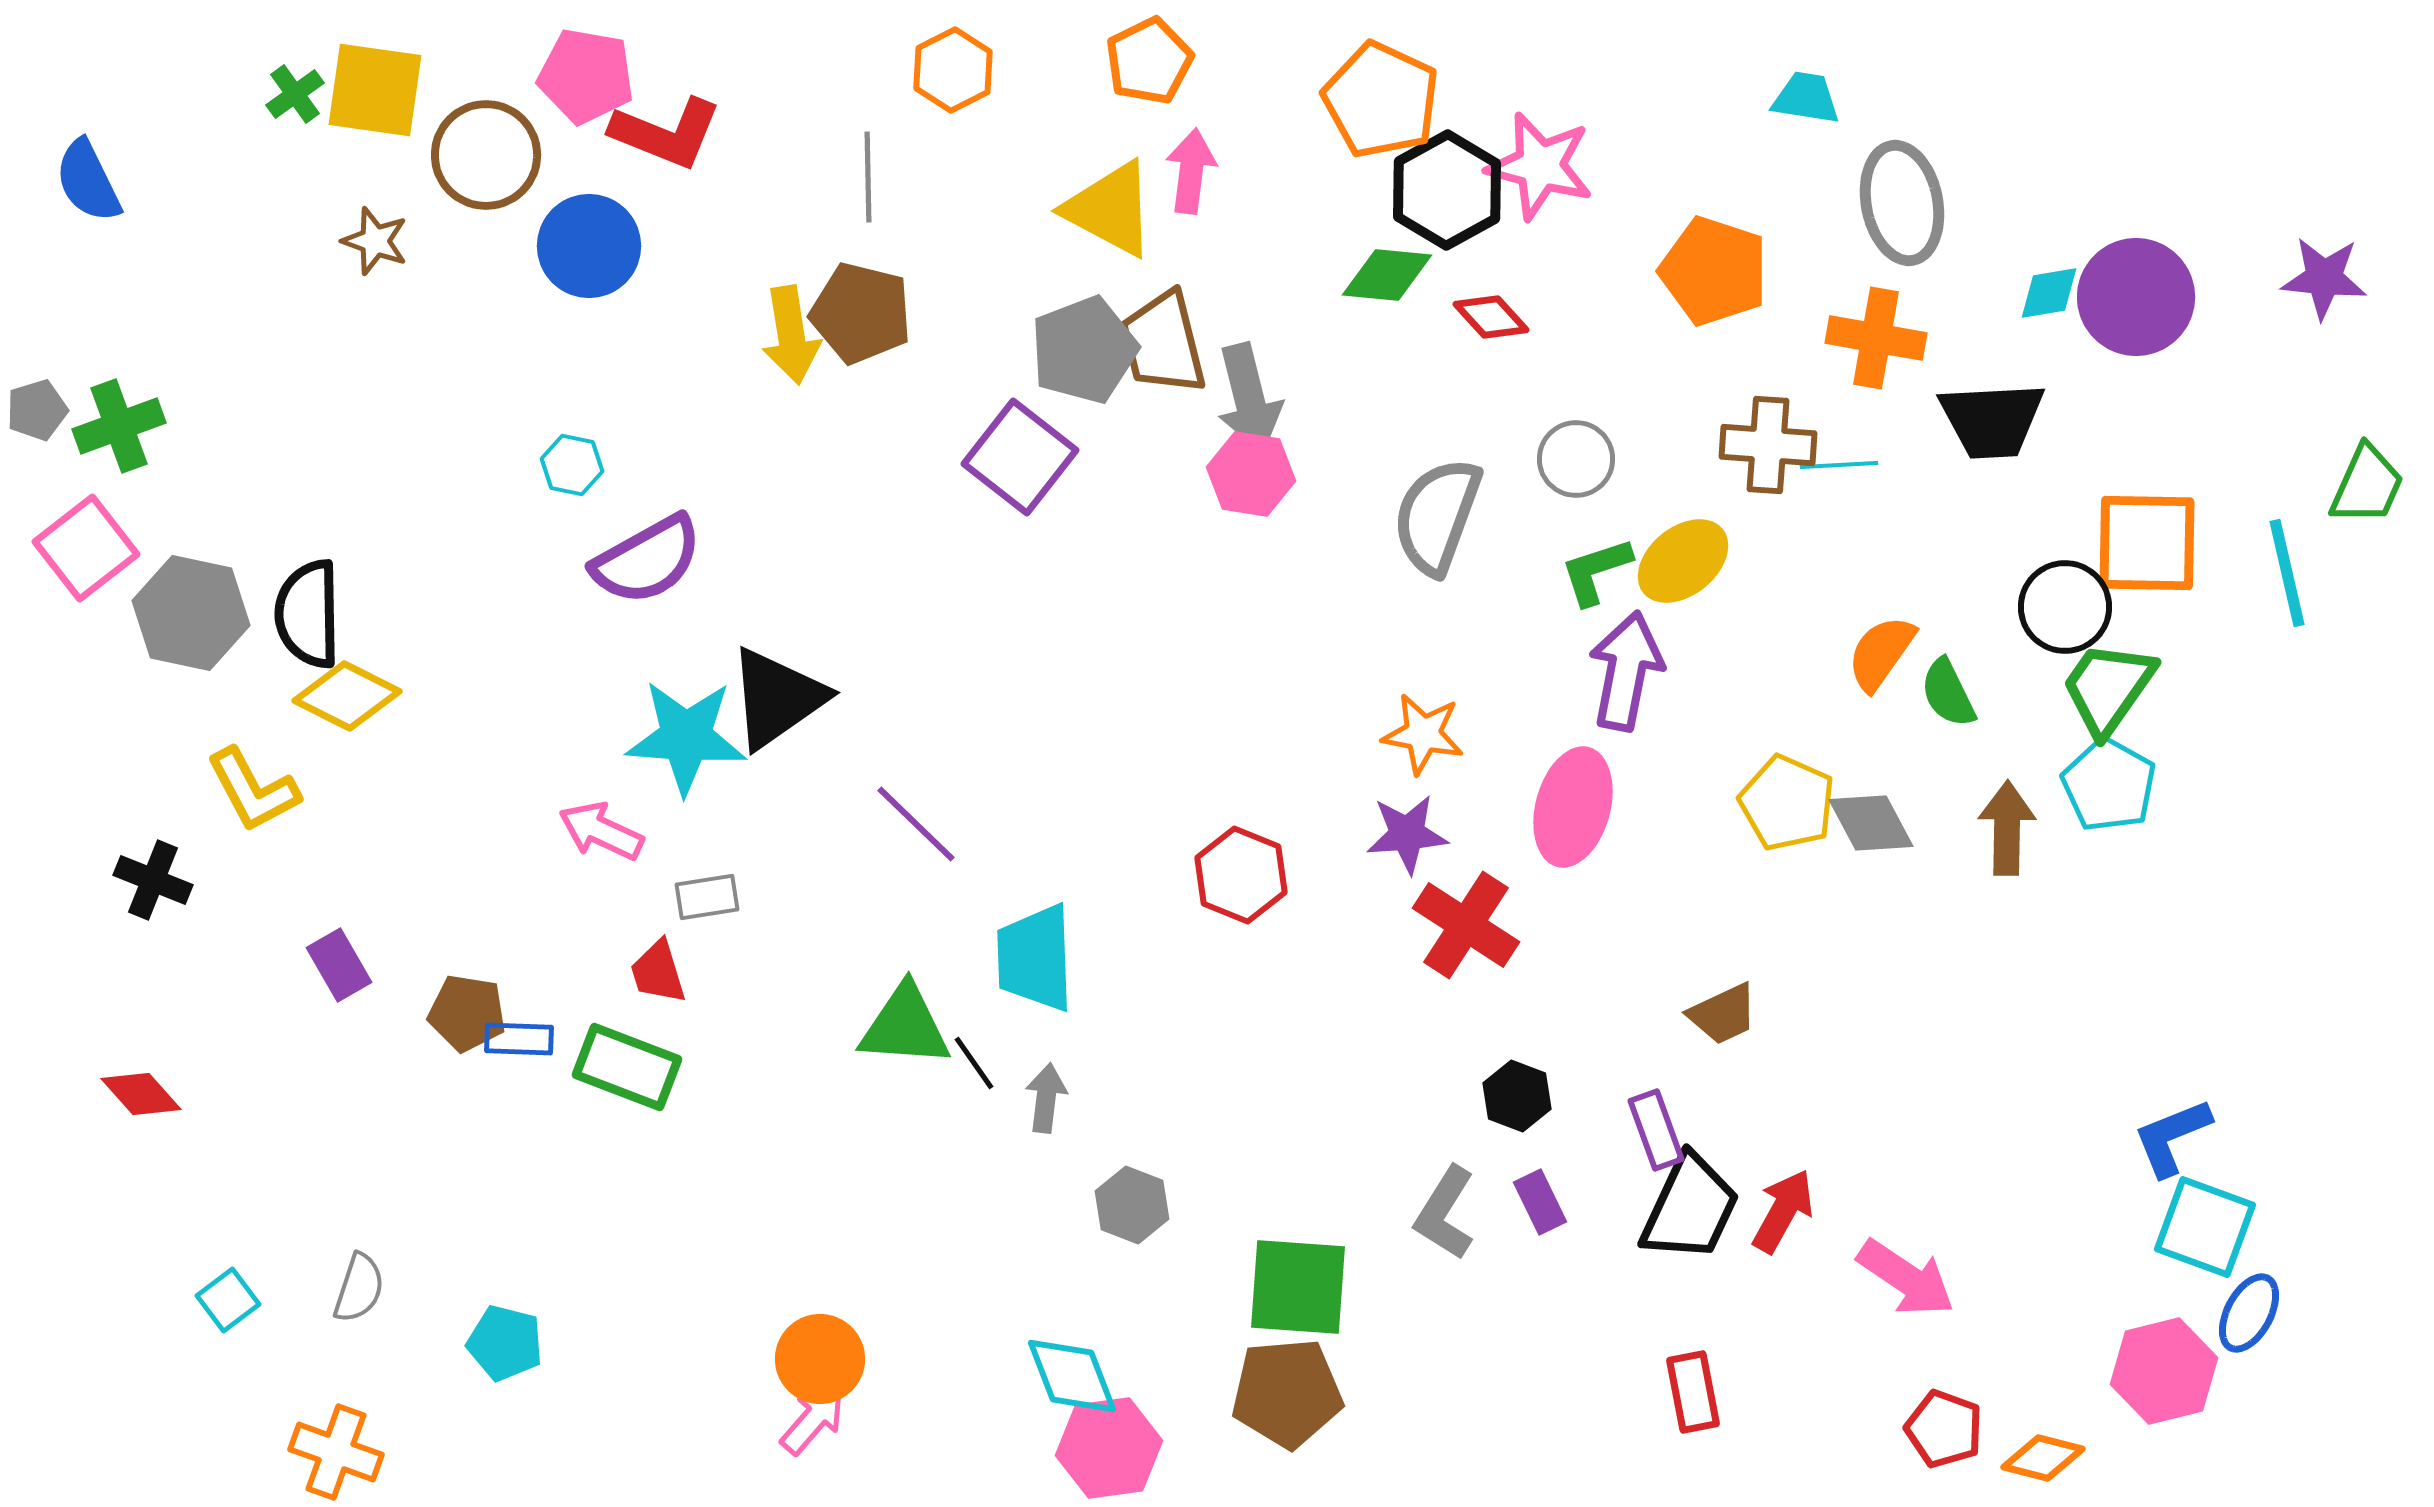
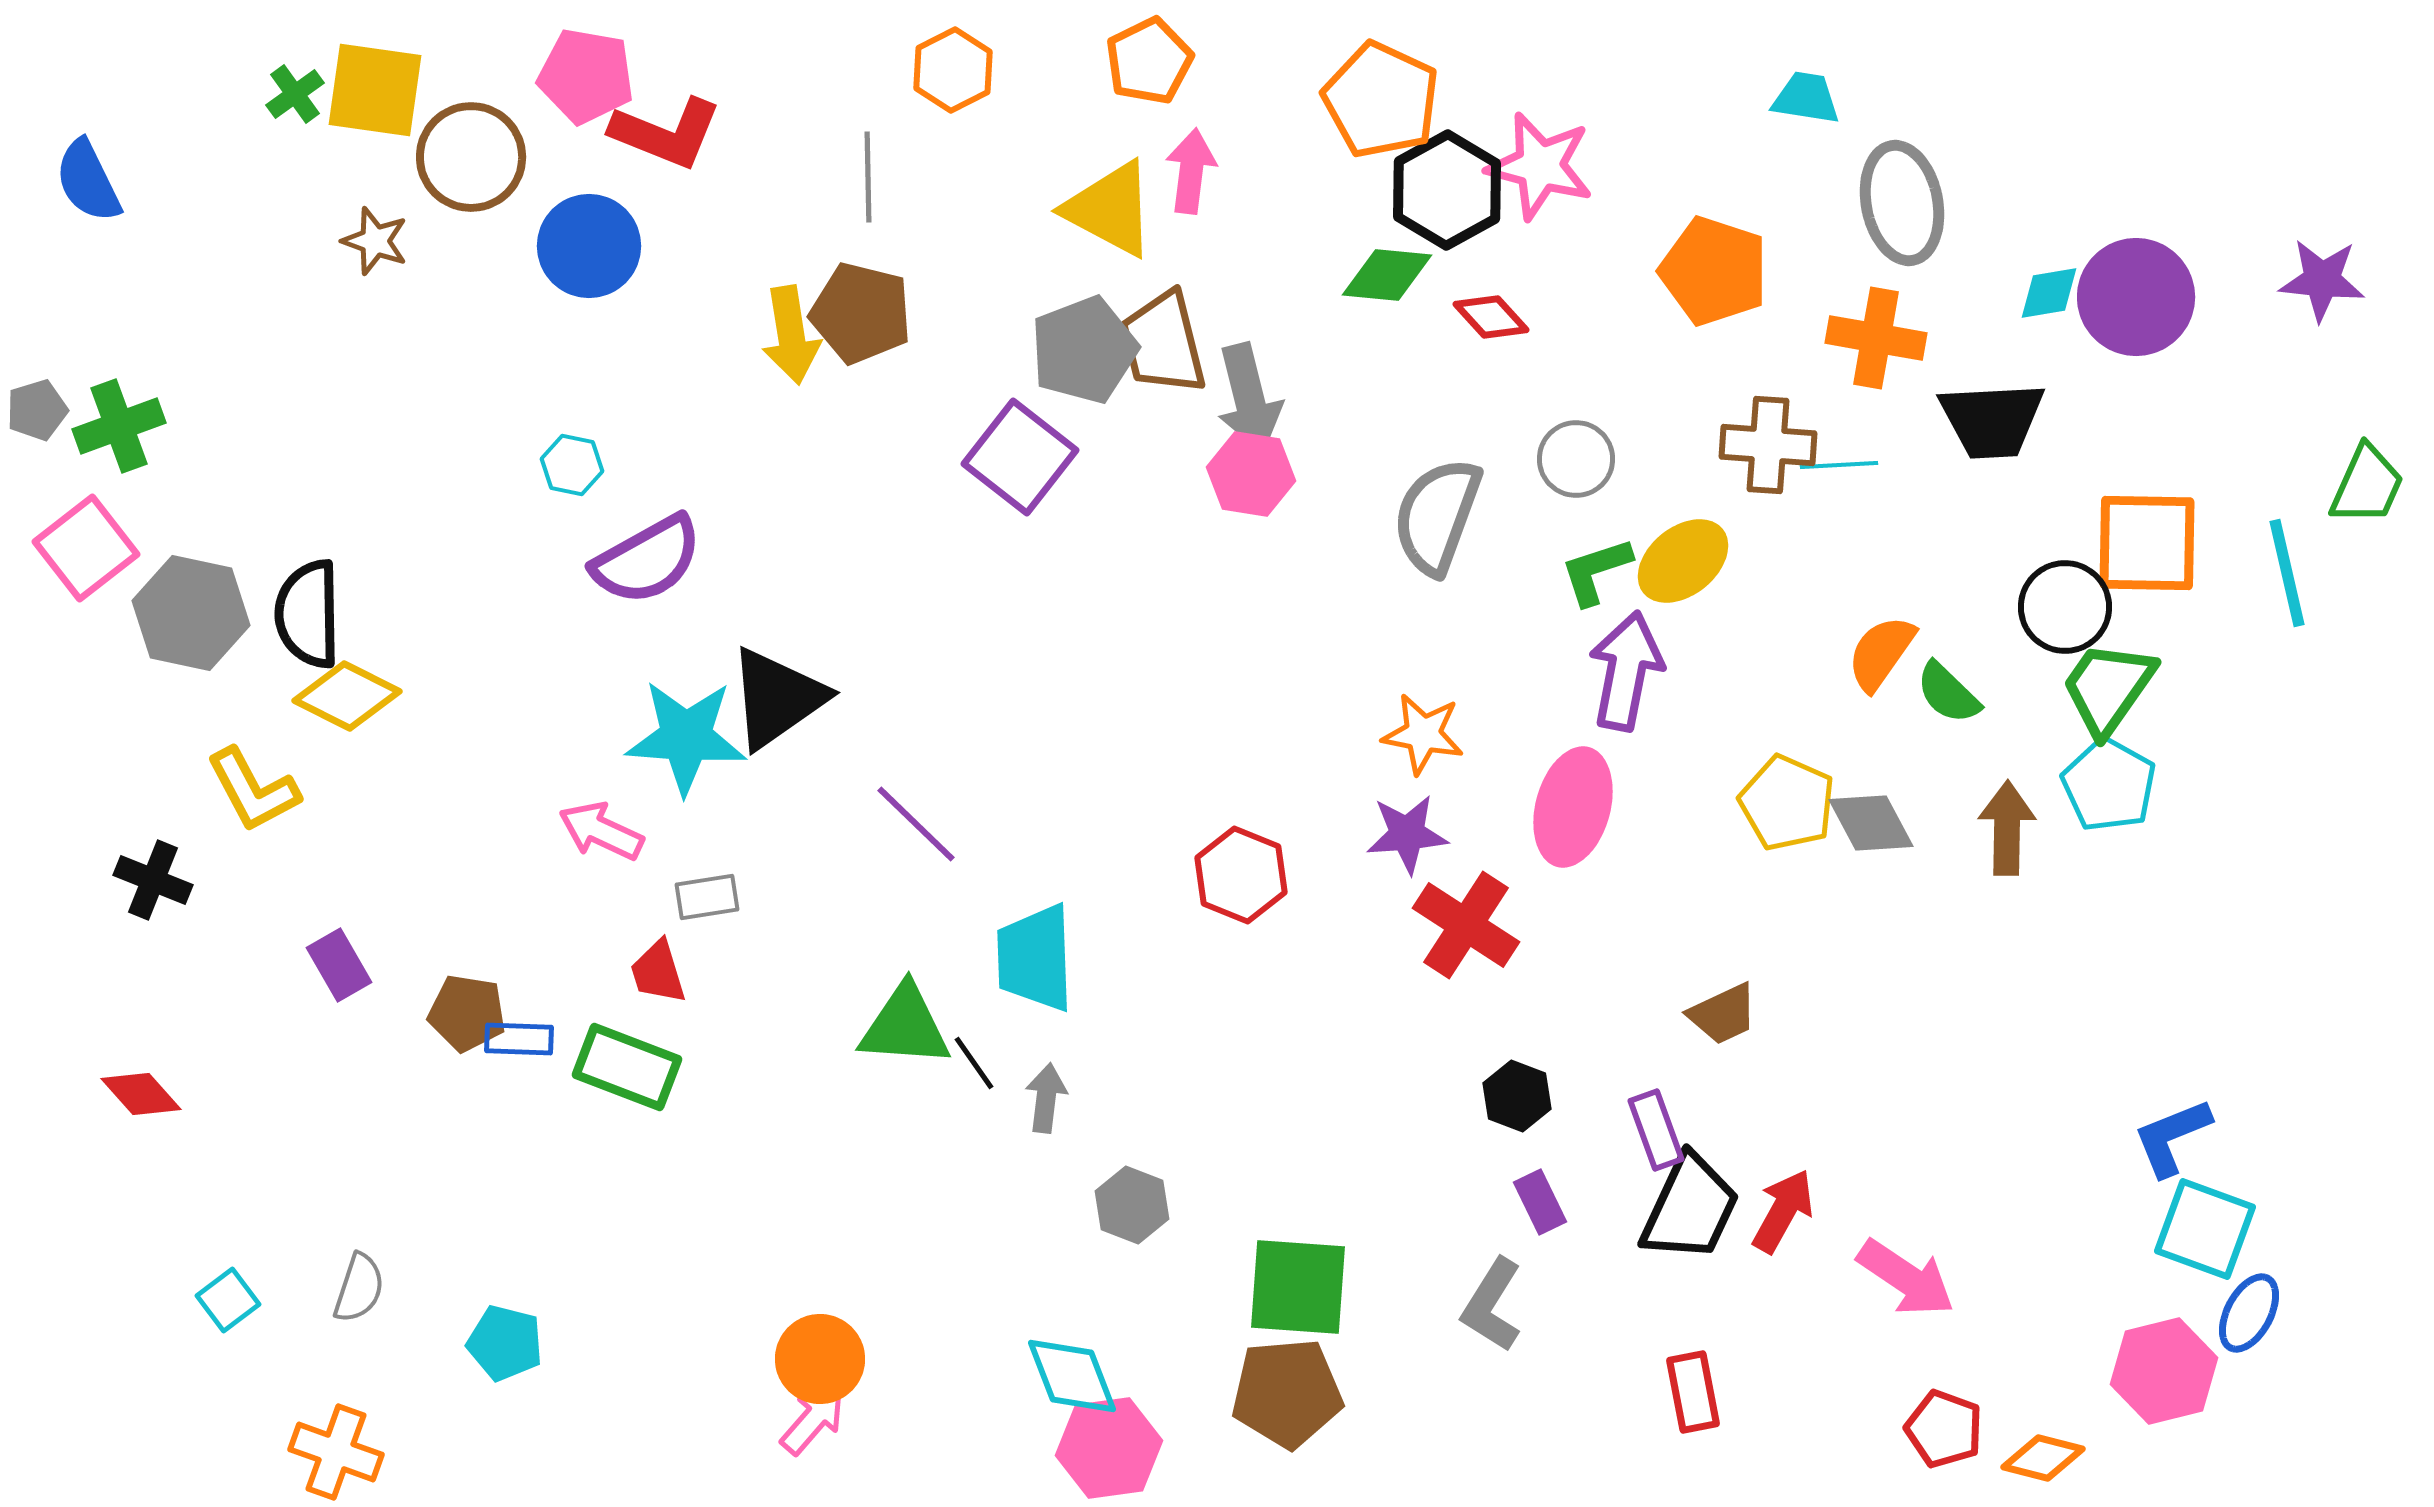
brown circle at (486, 155): moved 15 px left, 2 px down
purple star at (2324, 278): moved 2 px left, 2 px down
green semicircle at (1948, 693): rotated 20 degrees counterclockwise
gray L-shape at (1445, 1213): moved 47 px right, 92 px down
cyan square at (2205, 1227): moved 2 px down
